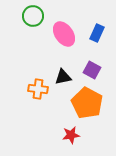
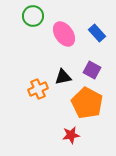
blue rectangle: rotated 66 degrees counterclockwise
orange cross: rotated 30 degrees counterclockwise
